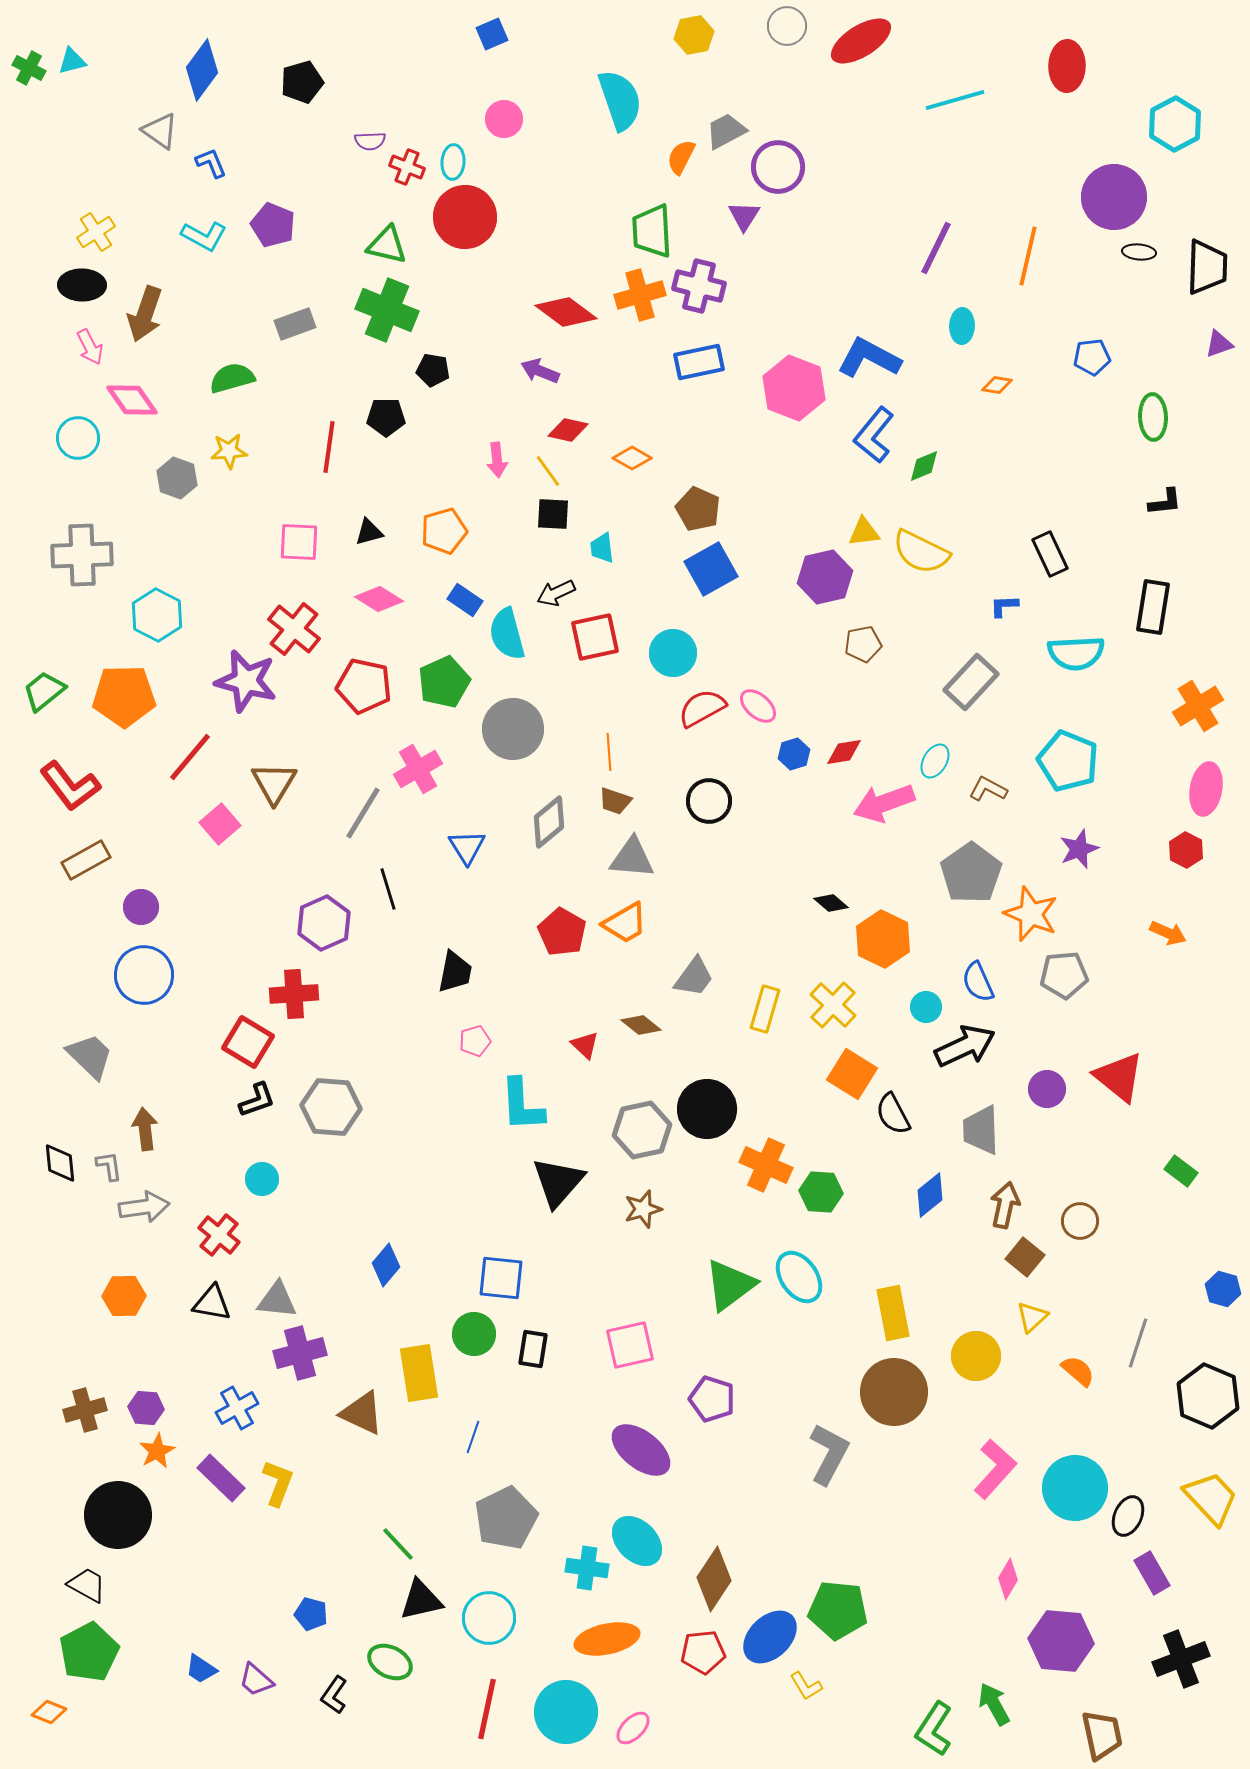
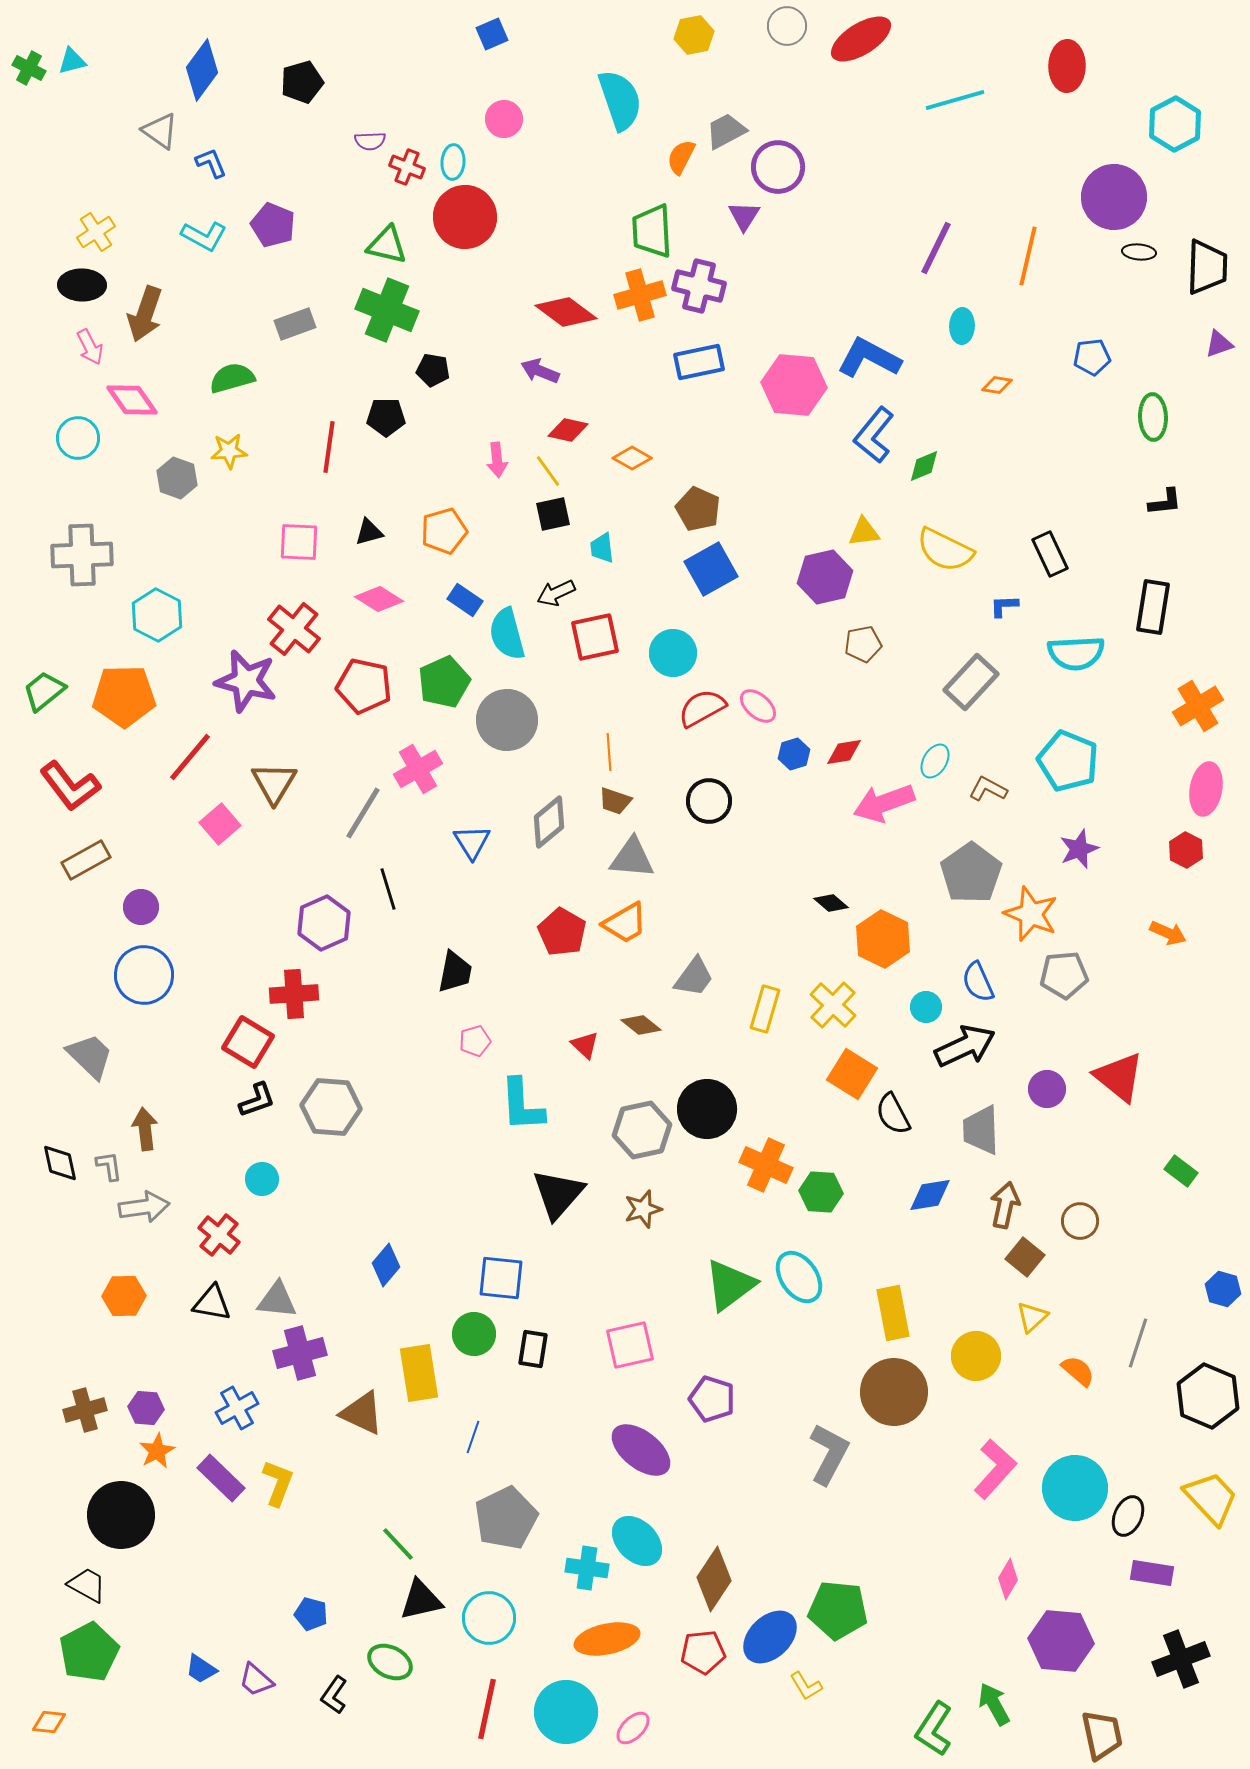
red ellipse at (861, 41): moved 2 px up
pink hexagon at (794, 388): moved 3 px up; rotated 16 degrees counterclockwise
black square at (553, 514): rotated 15 degrees counterclockwise
yellow semicircle at (921, 552): moved 24 px right, 2 px up
gray circle at (513, 729): moved 6 px left, 9 px up
blue triangle at (467, 847): moved 5 px right, 5 px up
black diamond at (60, 1163): rotated 6 degrees counterclockwise
black triangle at (558, 1182): moved 12 px down
blue diamond at (930, 1195): rotated 30 degrees clockwise
black circle at (118, 1515): moved 3 px right
purple rectangle at (1152, 1573): rotated 51 degrees counterclockwise
orange diamond at (49, 1712): moved 10 px down; rotated 16 degrees counterclockwise
